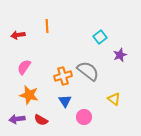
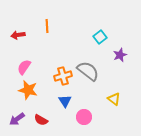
orange star: moved 1 px left, 5 px up
purple arrow: rotated 28 degrees counterclockwise
